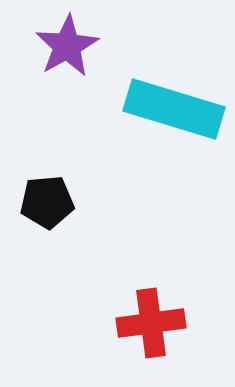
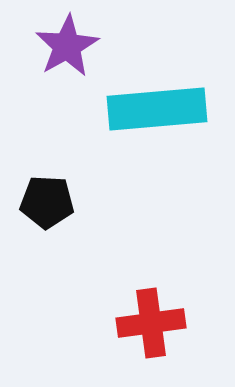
cyan rectangle: moved 17 px left; rotated 22 degrees counterclockwise
black pentagon: rotated 8 degrees clockwise
